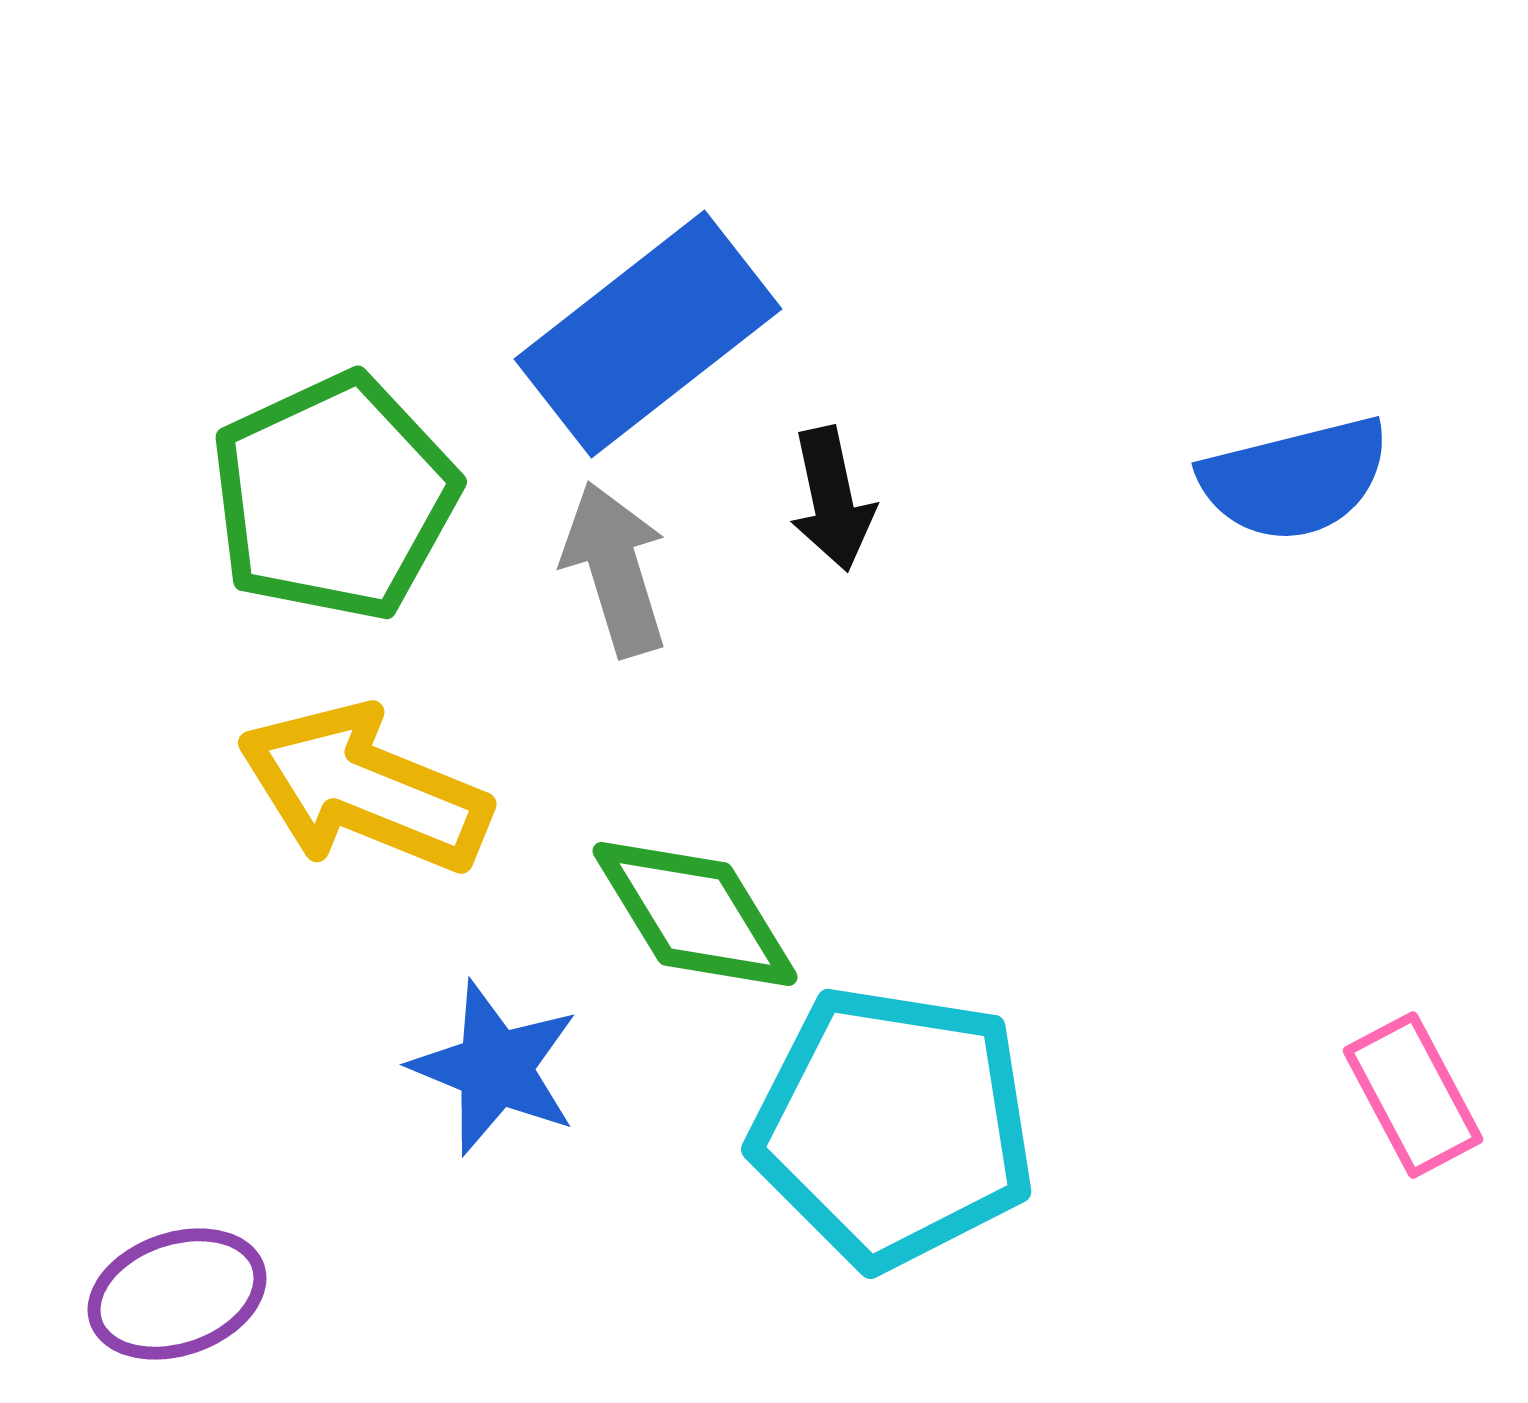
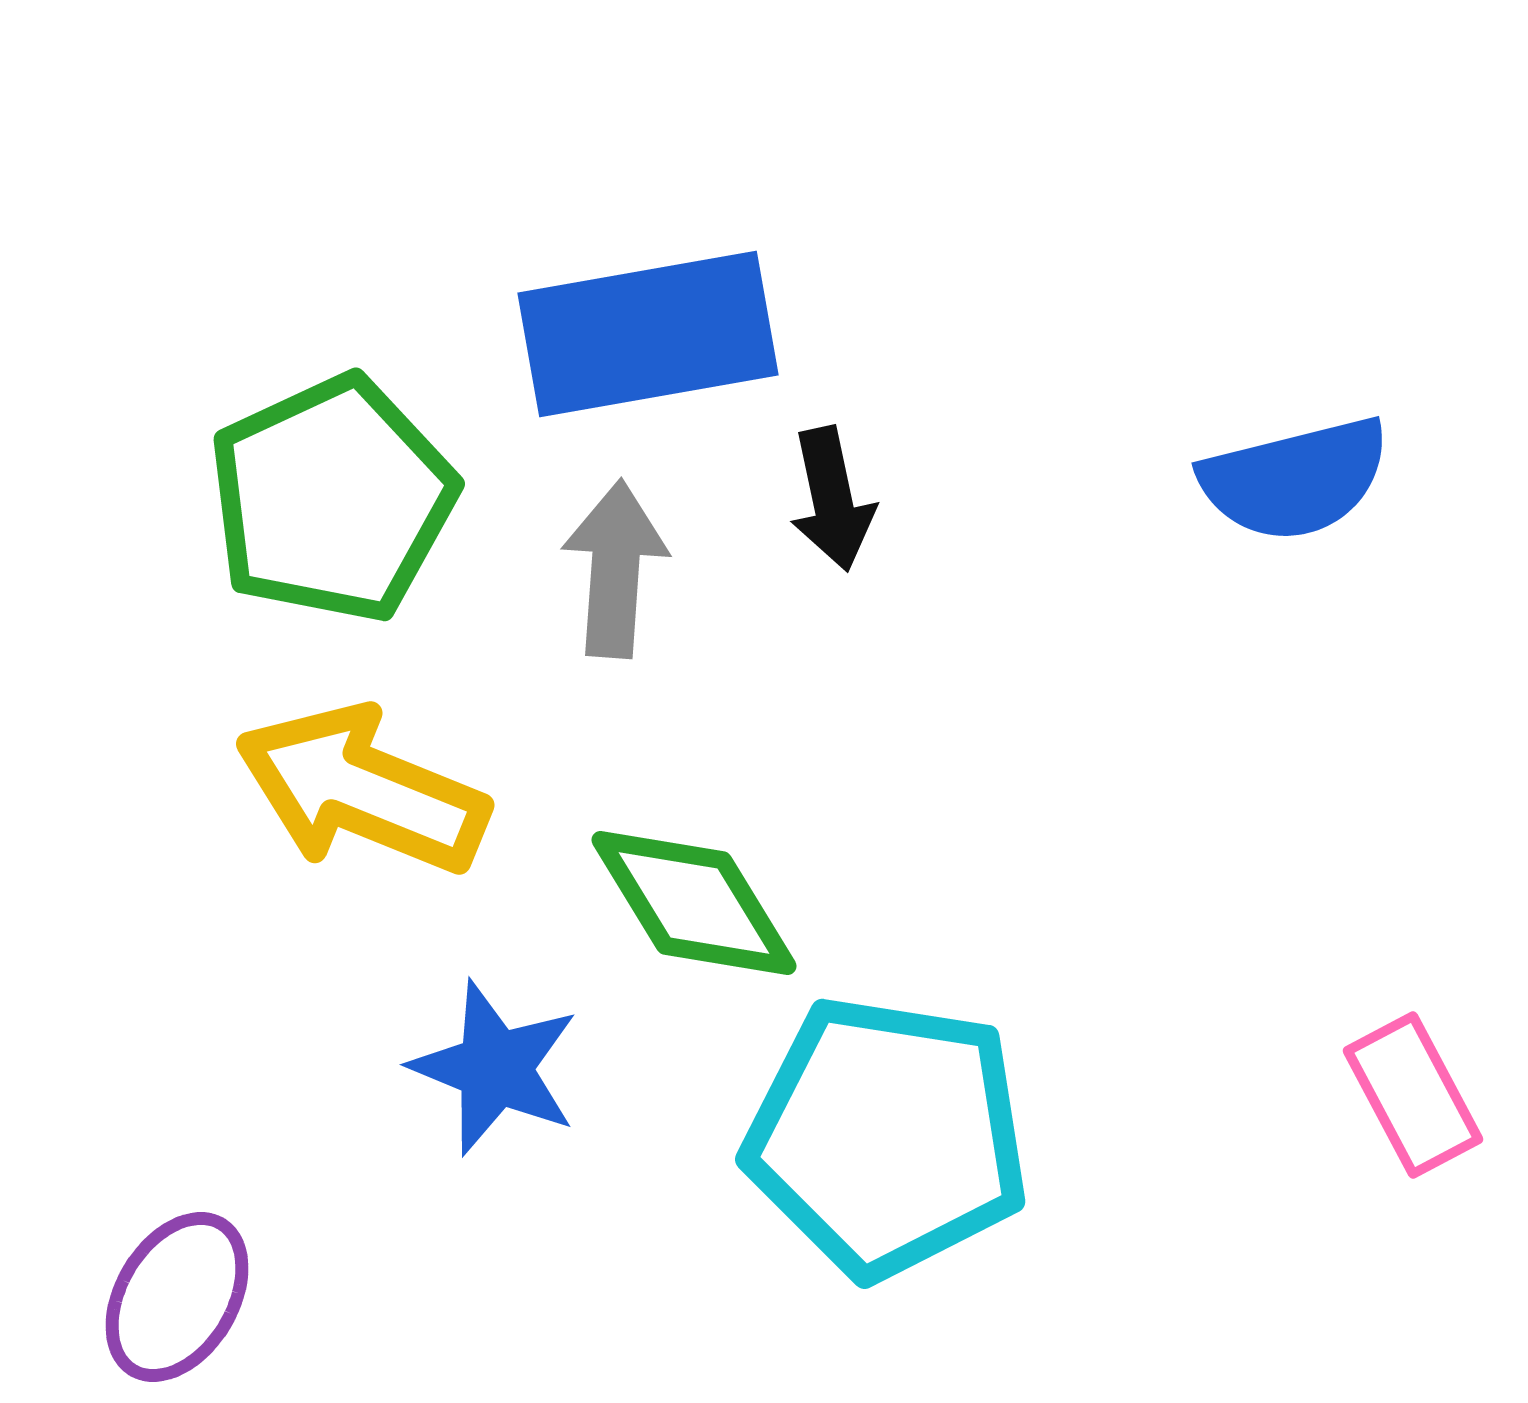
blue rectangle: rotated 28 degrees clockwise
green pentagon: moved 2 px left, 2 px down
gray arrow: rotated 21 degrees clockwise
yellow arrow: moved 2 px left, 1 px down
green diamond: moved 1 px left, 11 px up
cyan pentagon: moved 6 px left, 10 px down
purple ellipse: moved 3 px down; rotated 40 degrees counterclockwise
